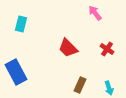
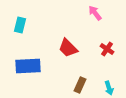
cyan rectangle: moved 1 px left, 1 px down
blue rectangle: moved 12 px right, 6 px up; rotated 65 degrees counterclockwise
